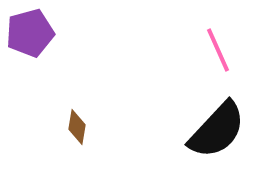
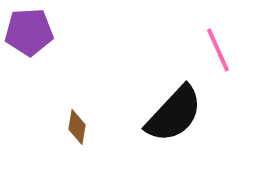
purple pentagon: moved 1 px left, 1 px up; rotated 12 degrees clockwise
black semicircle: moved 43 px left, 16 px up
